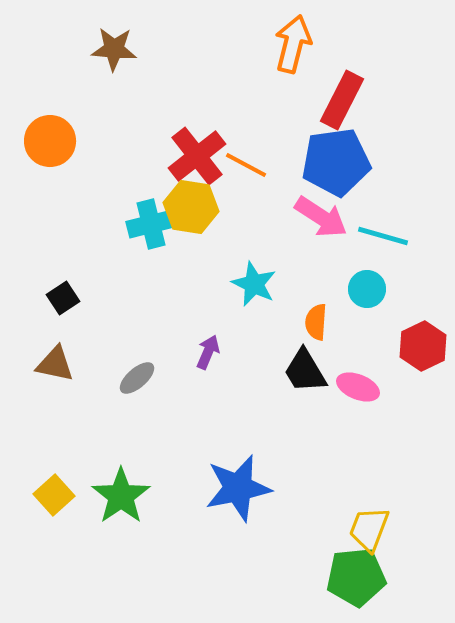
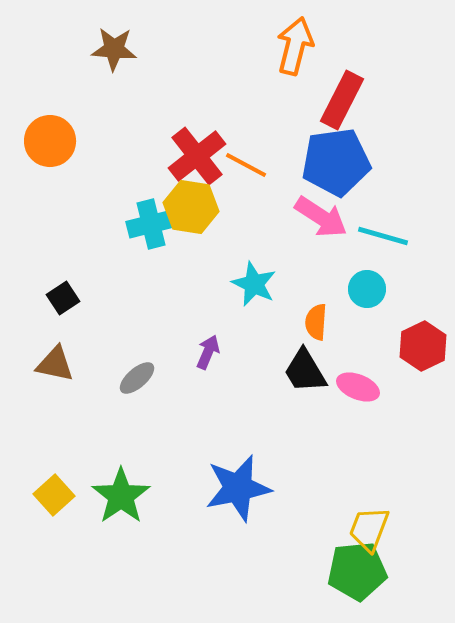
orange arrow: moved 2 px right, 2 px down
green pentagon: moved 1 px right, 6 px up
